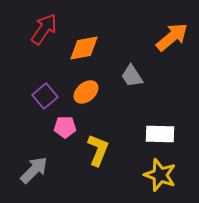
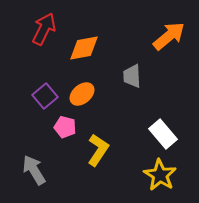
red arrow: rotated 8 degrees counterclockwise
orange arrow: moved 3 px left, 1 px up
gray trapezoid: rotated 30 degrees clockwise
orange ellipse: moved 4 px left, 2 px down
pink pentagon: rotated 15 degrees clockwise
white rectangle: moved 3 px right; rotated 48 degrees clockwise
yellow L-shape: rotated 12 degrees clockwise
gray arrow: rotated 76 degrees counterclockwise
yellow star: rotated 12 degrees clockwise
